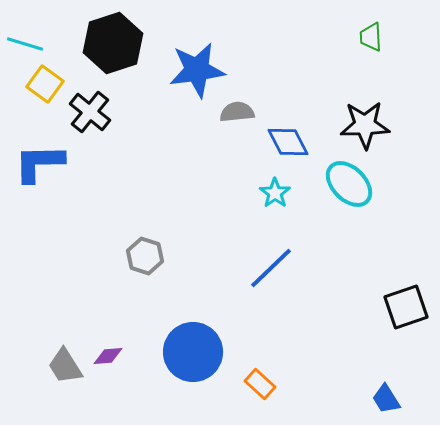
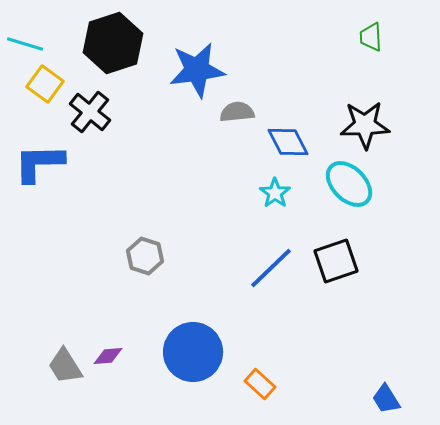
black square: moved 70 px left, 46 px up
